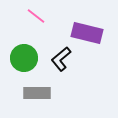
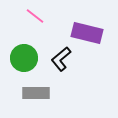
pink line: moved 1 px left
gray rectangle: moved 1 px left
